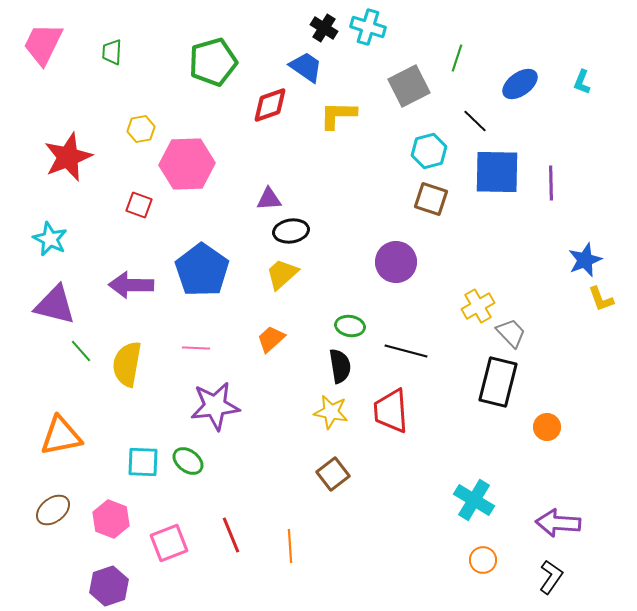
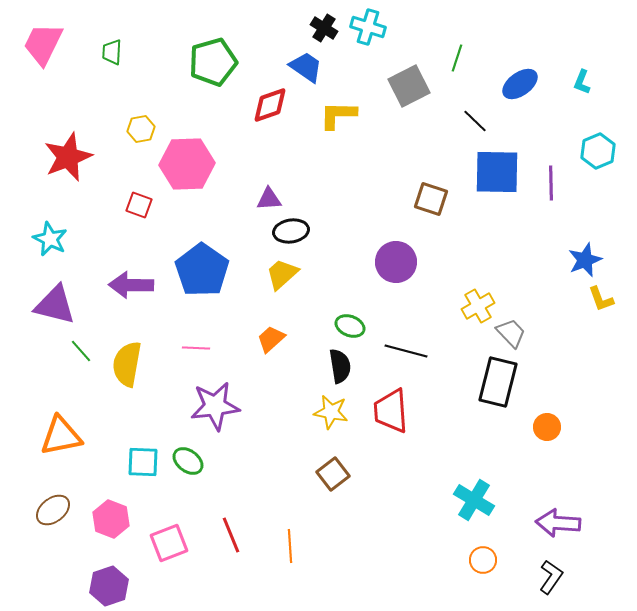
cyan hexagon at (429, 151): moved 169 px right; rotated 8 degrees counterclockwise
green ellipse at (350, 326): rotated 12 degrees clockwise
